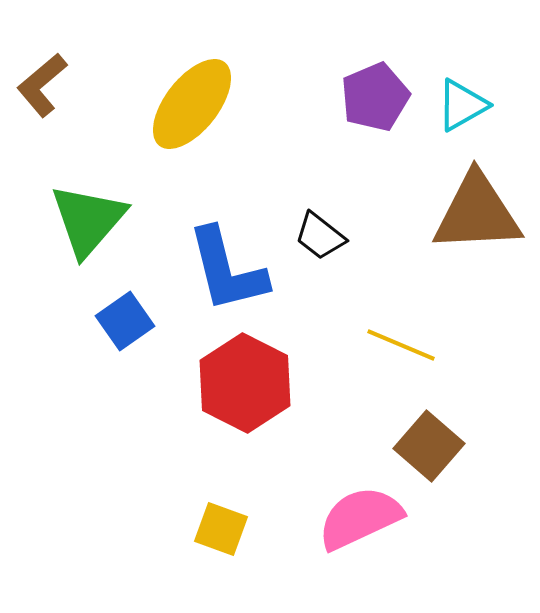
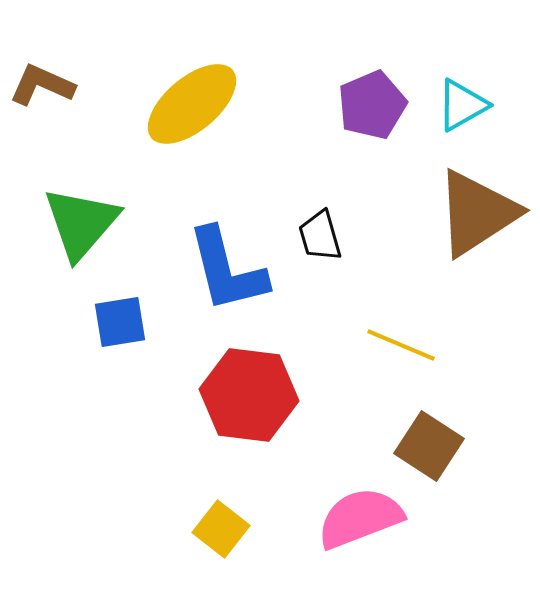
brown L-shape: rotated 64 degrees clockwise
purple pentagon: moved 3 px left, 8 px down
yellow ellipse: rotated 12 degrees clockwise
brown triangle: rotated 30 degrees counterclockwise
green triangle: moved 7 px left, 3 px down
black trapezoid: rotated 36 degrees clockwise
blue square: moved 5 px left, 1 px down; rotated 26 degrees clockwise
red hexagon: moved 4 px right, 12 px down; rotated 20 degrees counterclockwise
brown square: rotated 8 degrees counterclockwise
pink semicircle: rotated 4 degrees clockwise
yellow square: rotated 18 degrees clockwise
